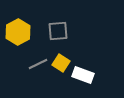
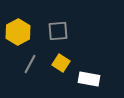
gray line: moved 8 px left; rotated 36 degrees counterclockwise
white rectangle: moved 6 px right, 4 px down; rotated 10 degrees counterclockwise
